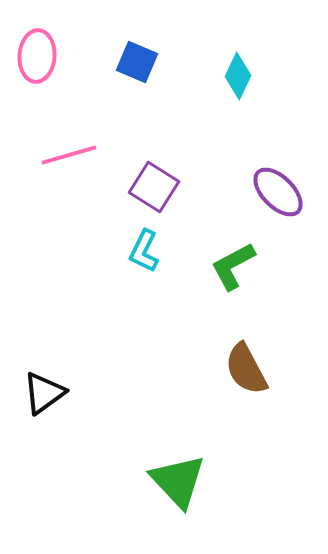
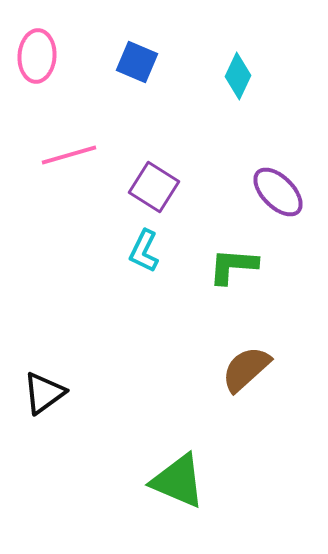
green L-shape: rotated 32 degrees clockwise
brown semicircle: rotated 76 degrees clockwise
green triangle: rotated 24 degrees counterclockwise
